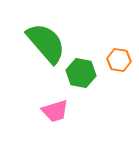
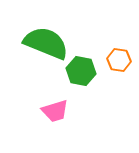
green semicircle: rotated 27 degrees counterclockwise
green hexagon: moved 2 px up
